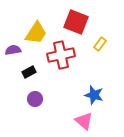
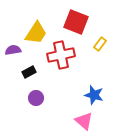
purple circle: moved 1 px right, 1 px up
